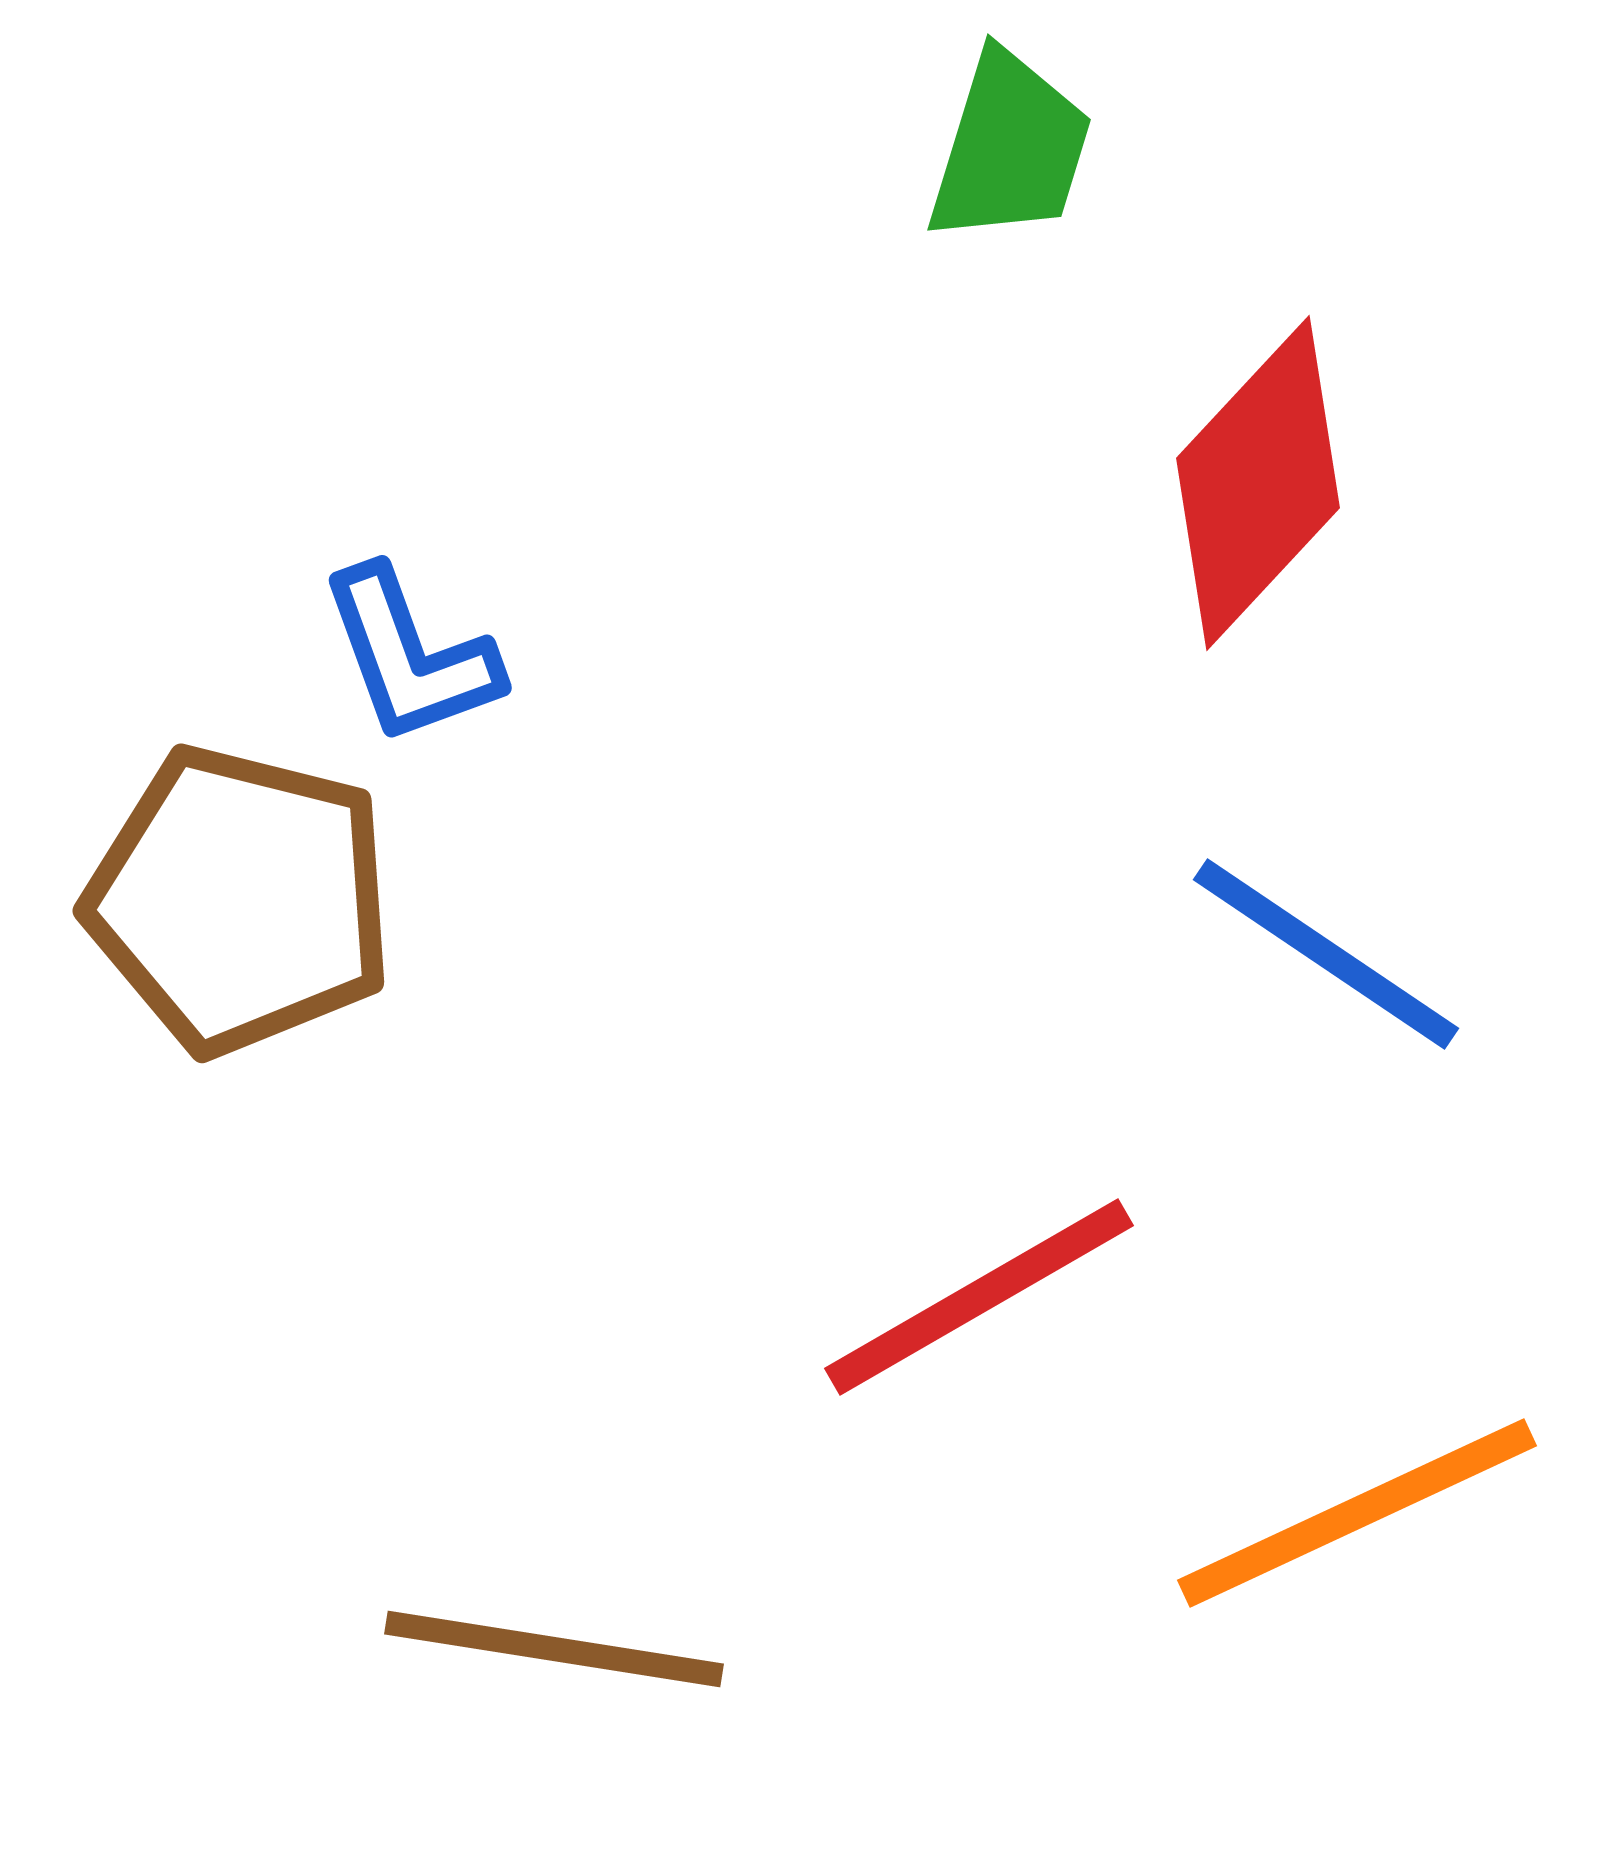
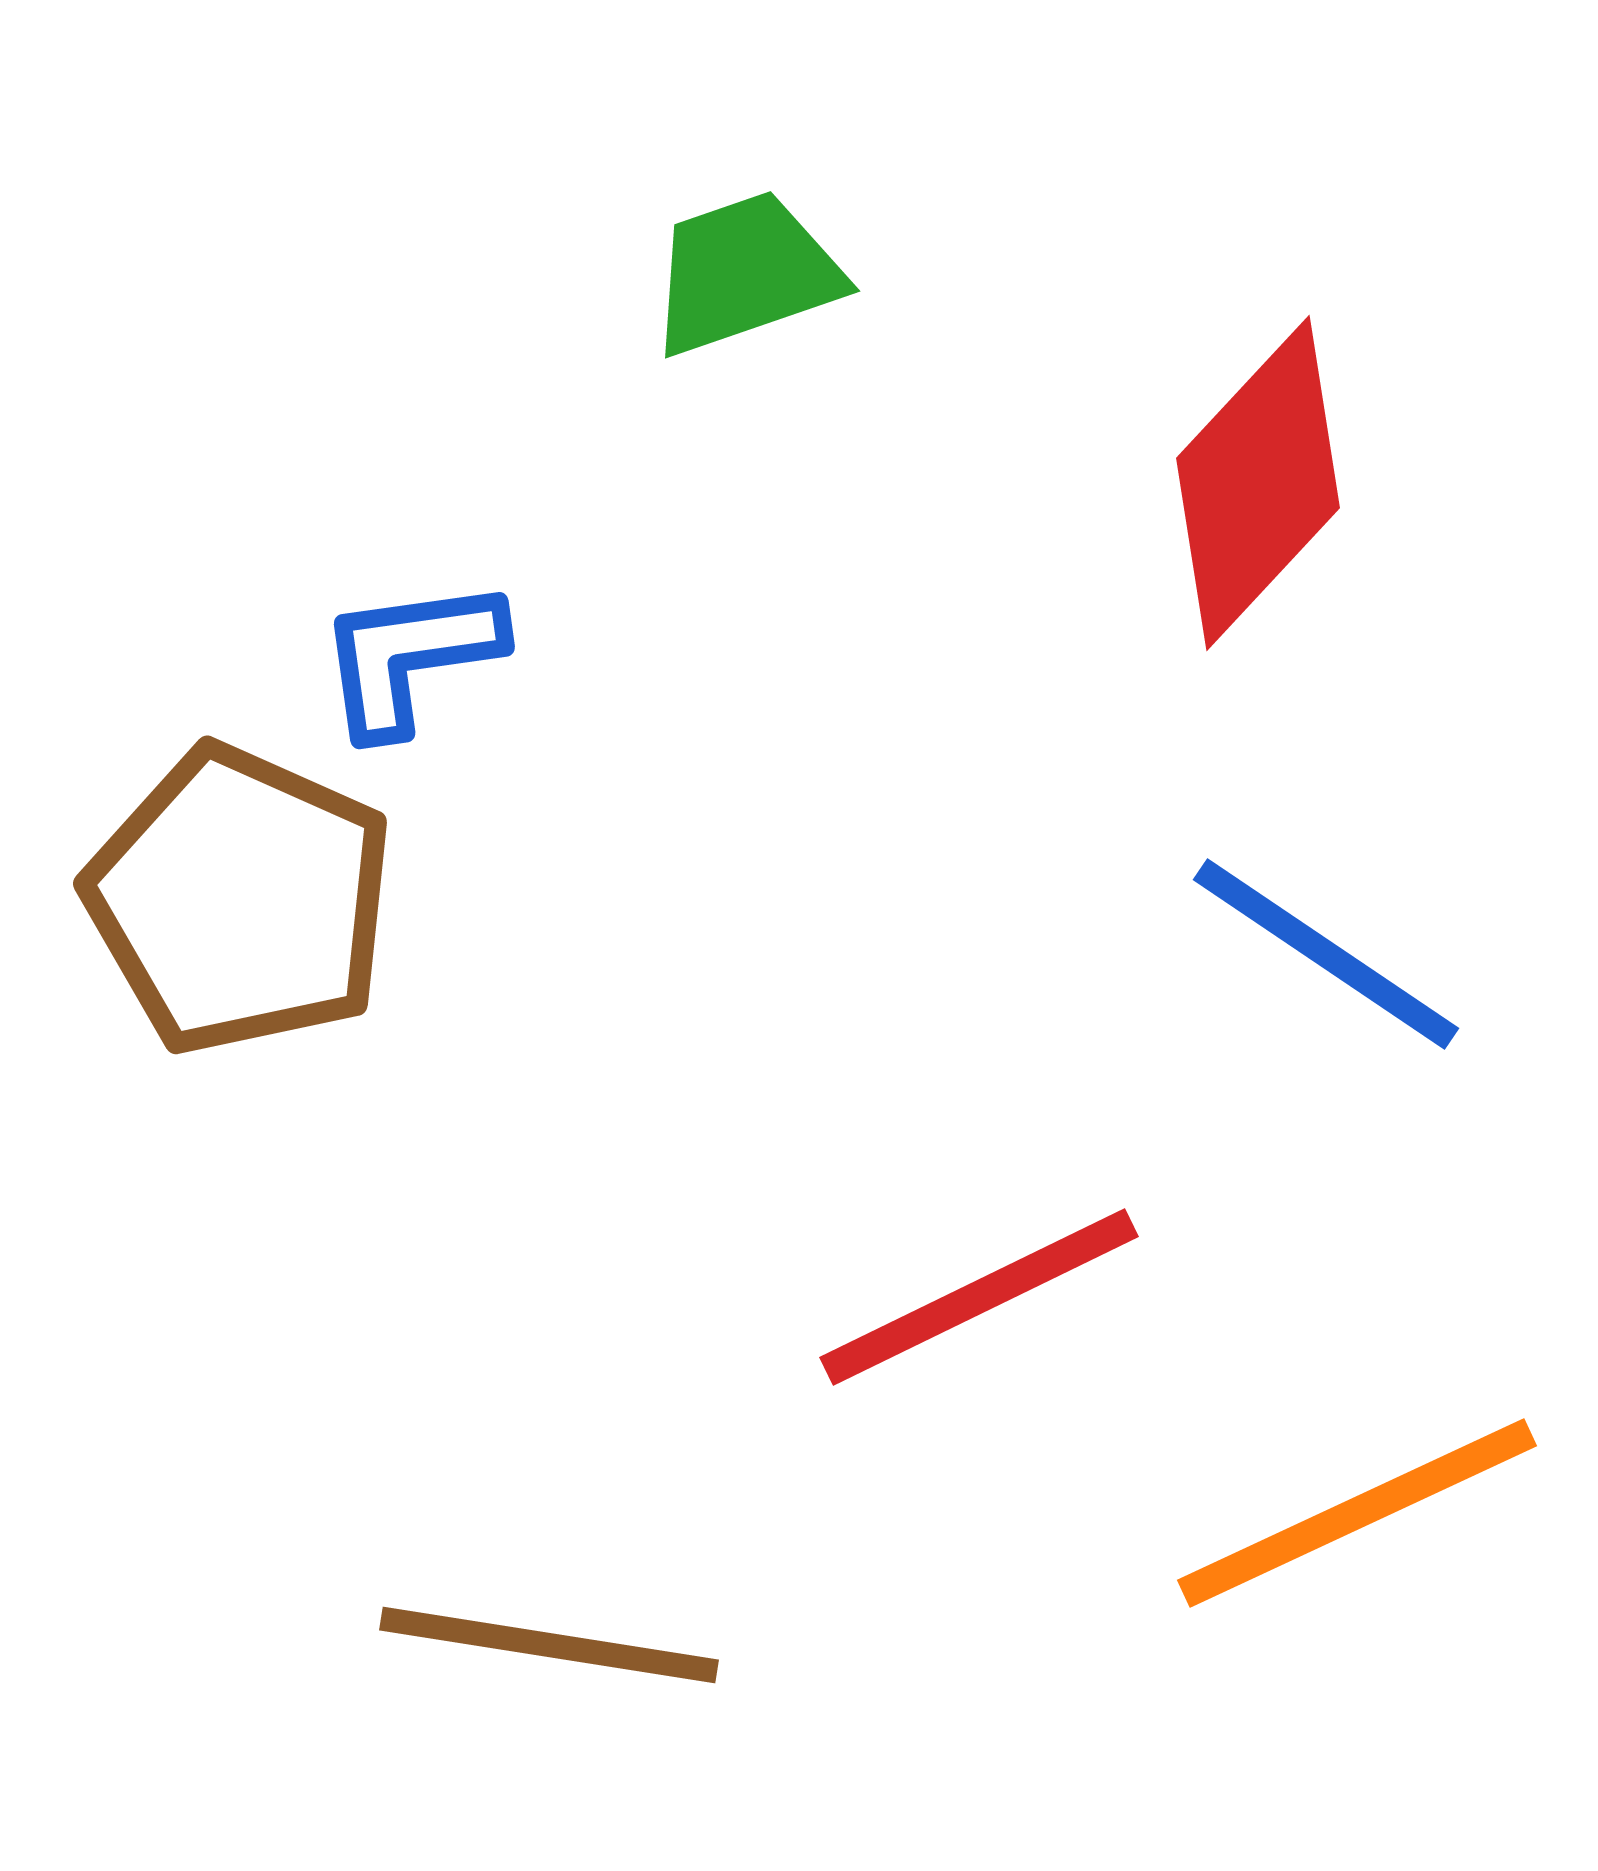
green trapezoid: moved 265 px left, 125 px down; rotated 126 degrees counterclockwise
blue L-shape: rotated 102 degrees clockwise
brown pentagon: rotated 10 degrees clockwise
red line: rotated 4 degrees clockwise
brown line: moved 5 px left, 4 px up
